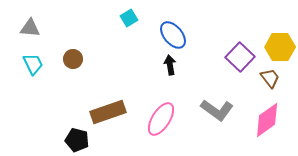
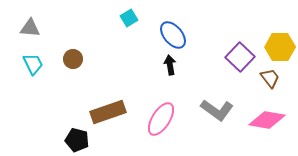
pink diamond: rotated 45 degrees clockwise
